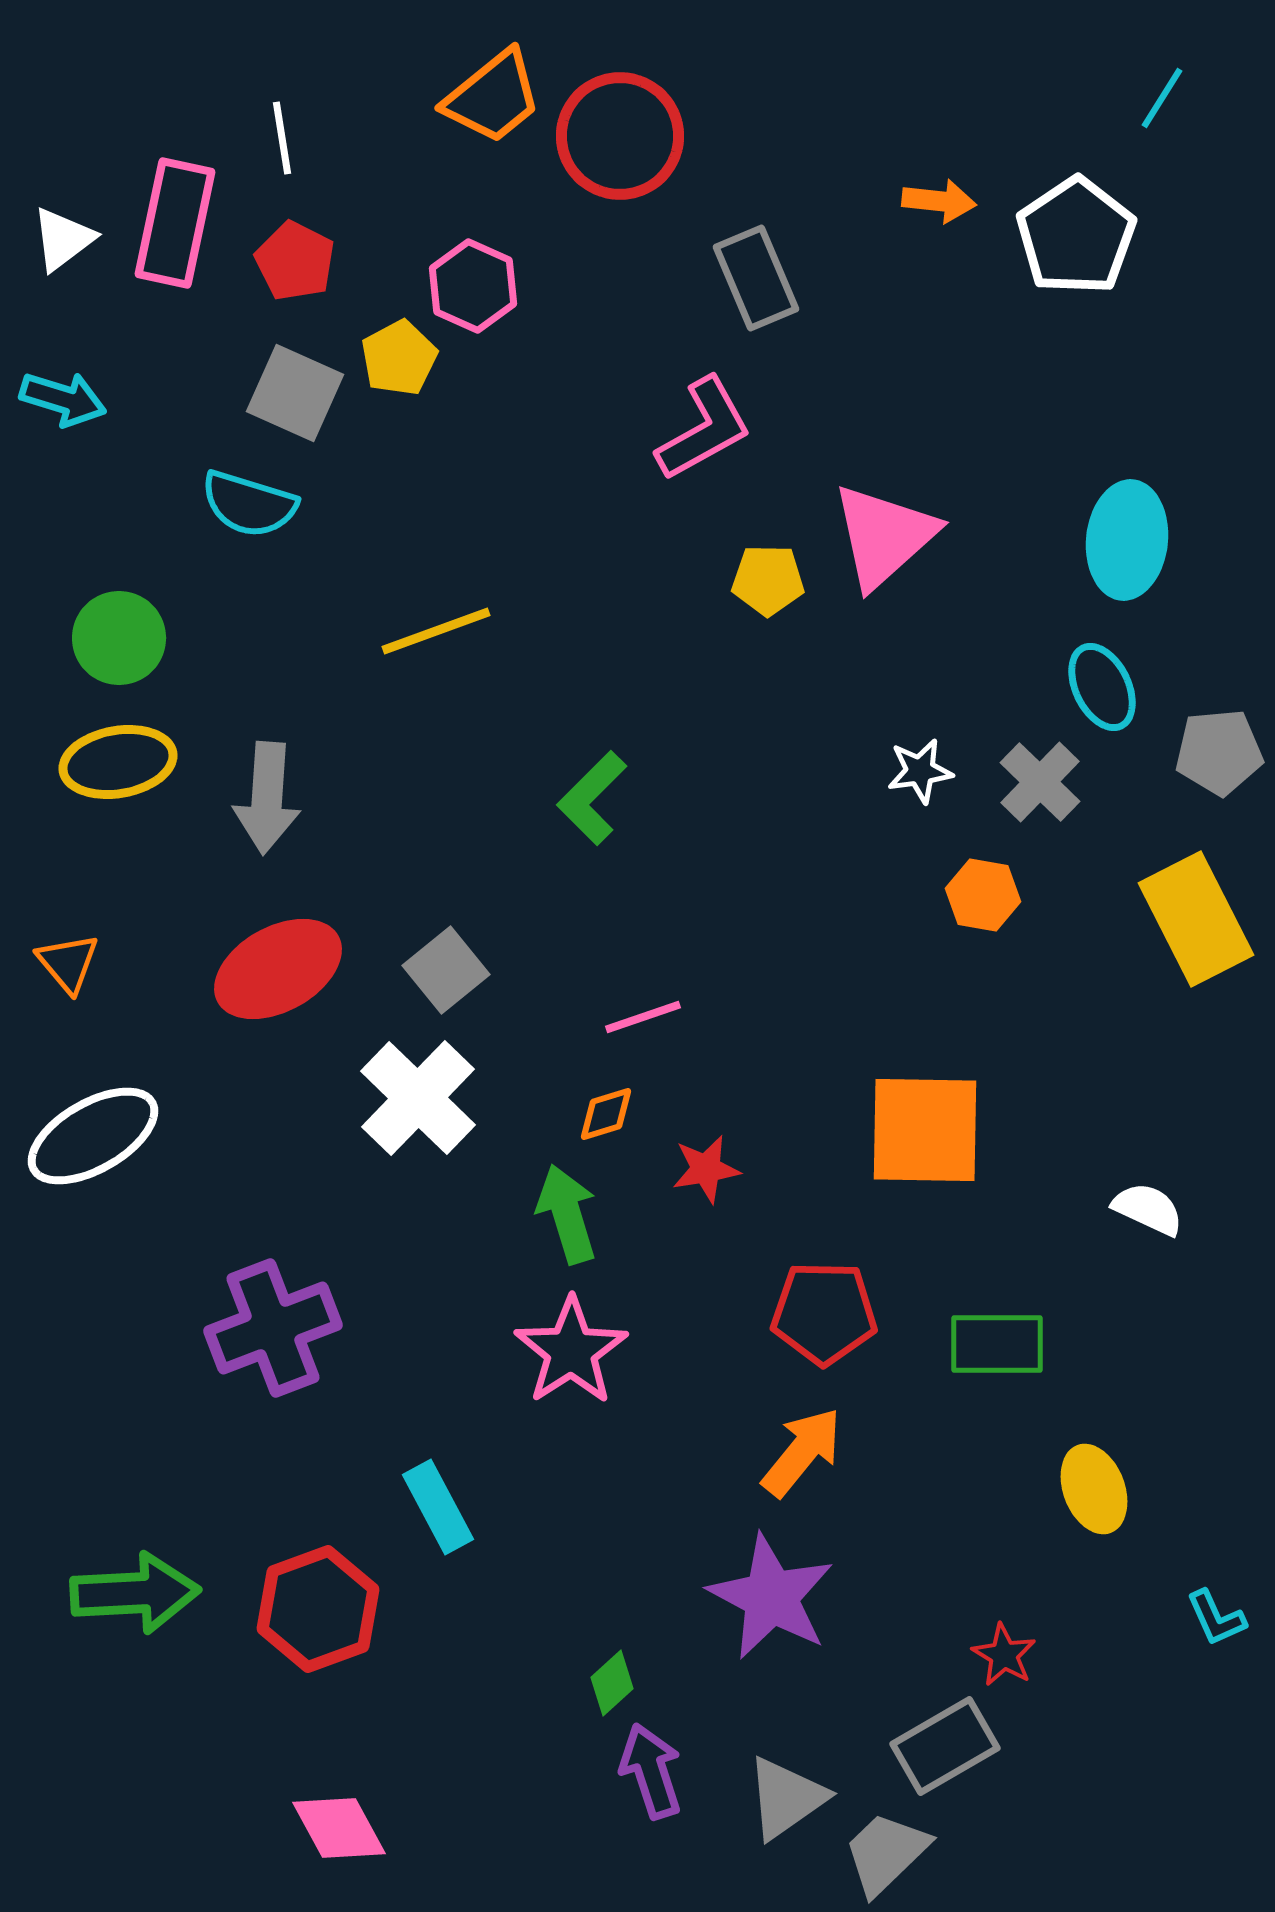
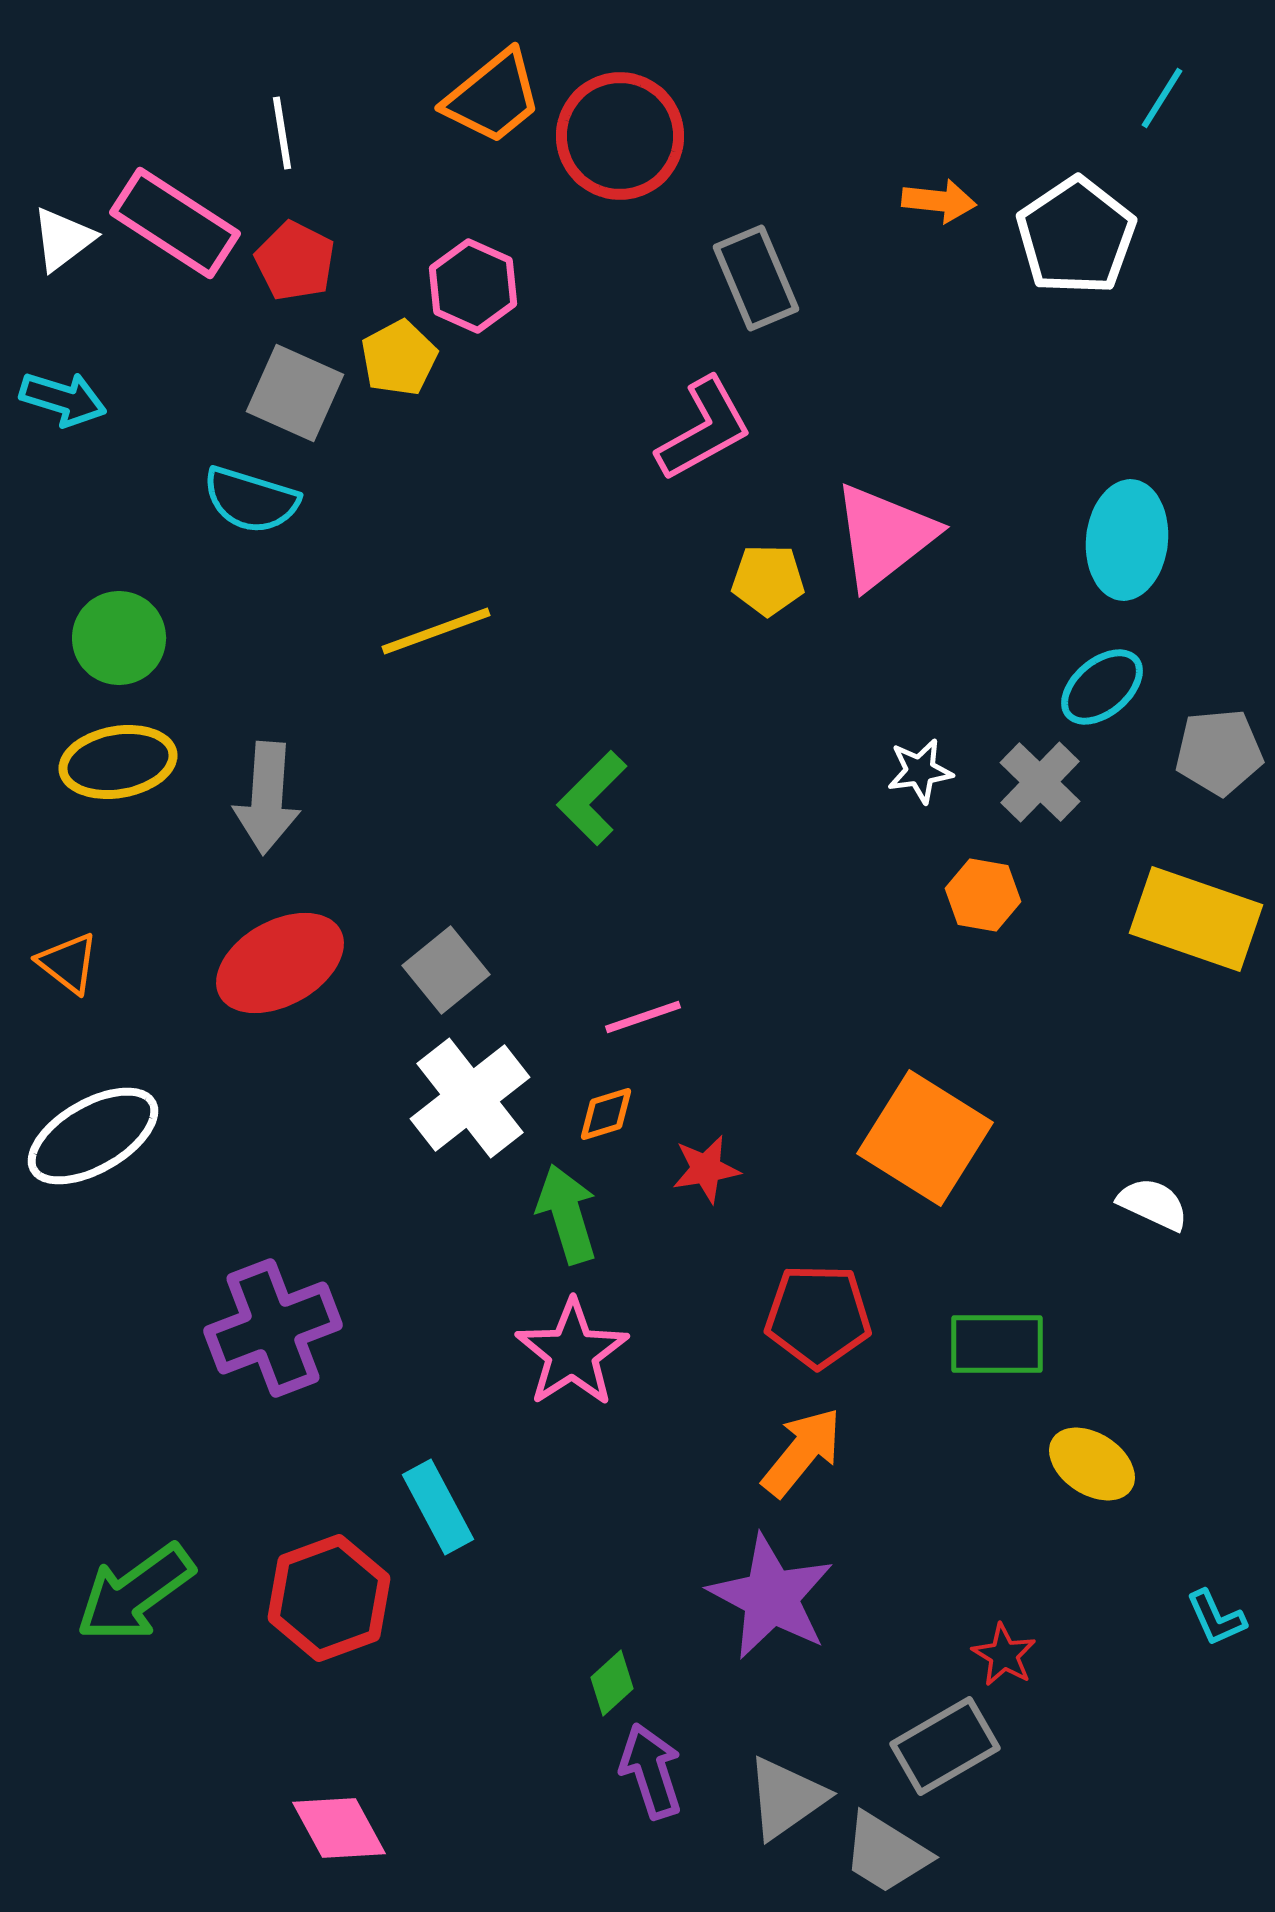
white line at (282, 138): moved 5 px up
pink rectangle at (175, 223): rotated 69 degrees counterclockwise
cyan semicircle at (249, 504): moved 2 px right, 4 px up
pink triangle at (884, 536): rotated 4 degrees clockwise
cyan ellipse at (1102, 687): rotated 76 degrees clockwise
yellow rectangle at (1196, 919): rotated 44 degrees counterclockwise
orange triangle at (68, 963): rotated 12 degrees counterclockwise
red ellipse at (278, 969): moved 2 px right, 6 px up
white cross at (418, 1098): moved 52 px right; rotated 8 degrees clockwise
orange square at (925, 1130): moved 8 px down; rotated 31 degrees clockwise
white semicircle at (1148, 1209): moved 5 px right, 5 px up
red pentagon at (824, 1313): moved 6 px left, 3 px down
pink star at (571, 1351): moved 1 px right, 2 px down
yellow ellipse at (1094, 1489): moved 2 px left, 25 px up; rotated 36 degrees counterclockwise
green arrow at (135, 1593): rotated 147 degrees clockwise
red hexagon at (318, 1609): moved 11 px right, 11 px up
gray trapezoid at (886, 1853): rotated 104 degrees counterclockwise
